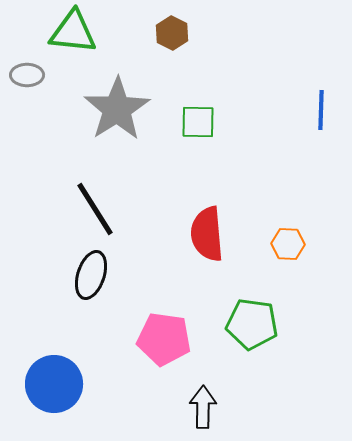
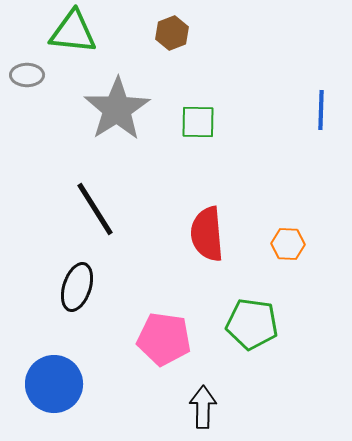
brown hexagon: rotated 12 degrees clockwise
black ellipse: moved 14 px left, 12 px down
